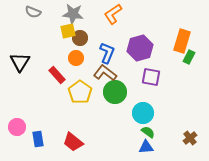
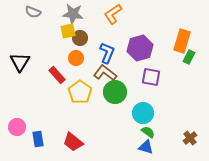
blue triangle: rotated 21 degrees clockwise
